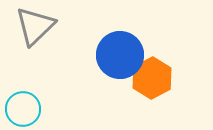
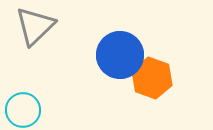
orange hexagon: rotated 12 degrees counterclockwise
cyan circle: moved 1 px down
